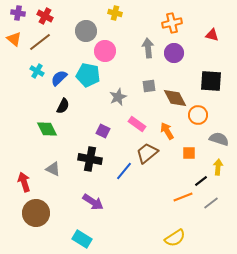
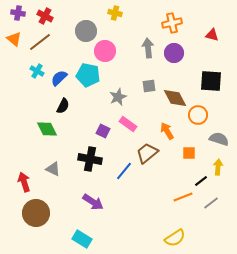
pink rectangle: moved 9 px left
